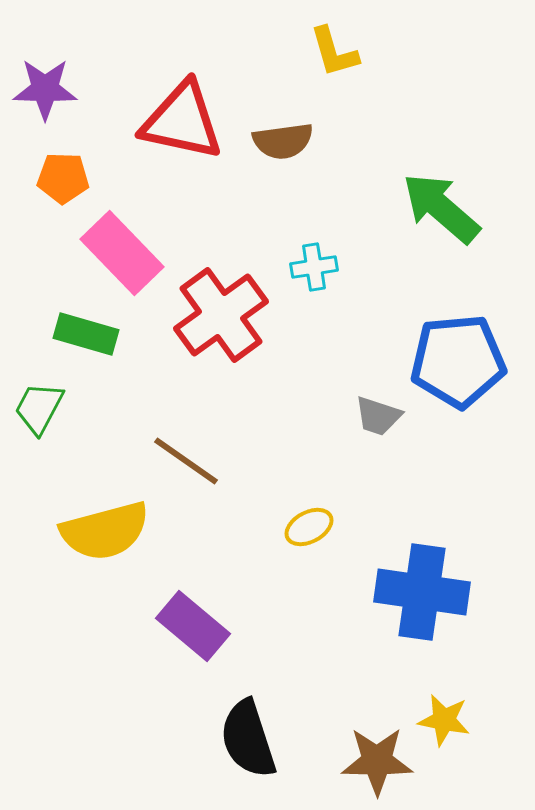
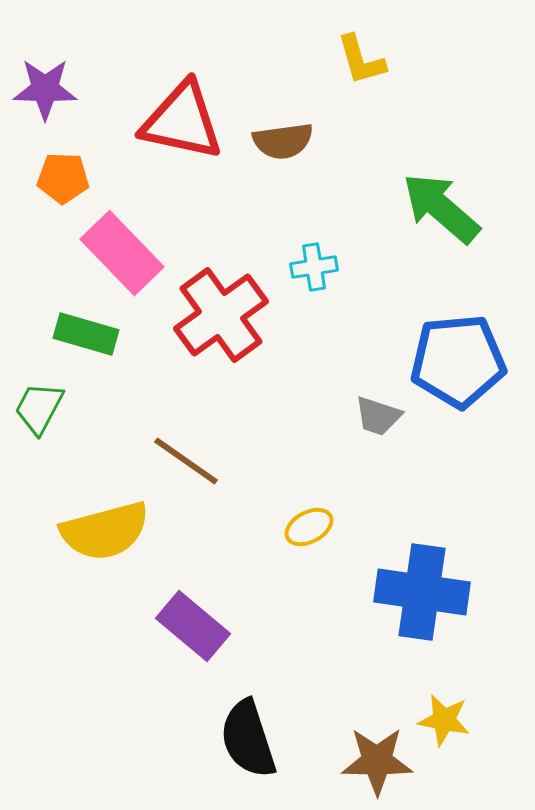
yellow L-shape: moved 27 px right, 8 px down
